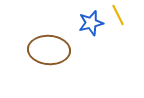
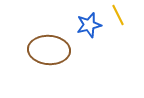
blue star: moved 2 px left, 2 px down
